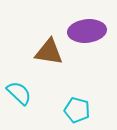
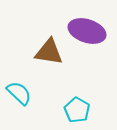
purple ellipse: rotated 24 degrees clockwise
cyan pentagon: rotated 15 degrees clockwise
